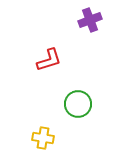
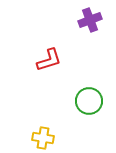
green circle: moved 11 px right, 3 px up
